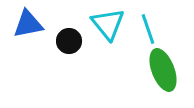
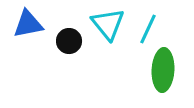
cyan line: rotated 44 degrees clockwise
green ellipse: rotated 24 degrees clockwise
